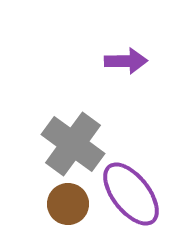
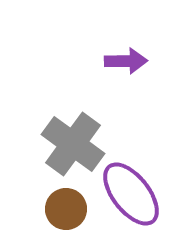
brown circle: moved 2 px left, 5 px down
